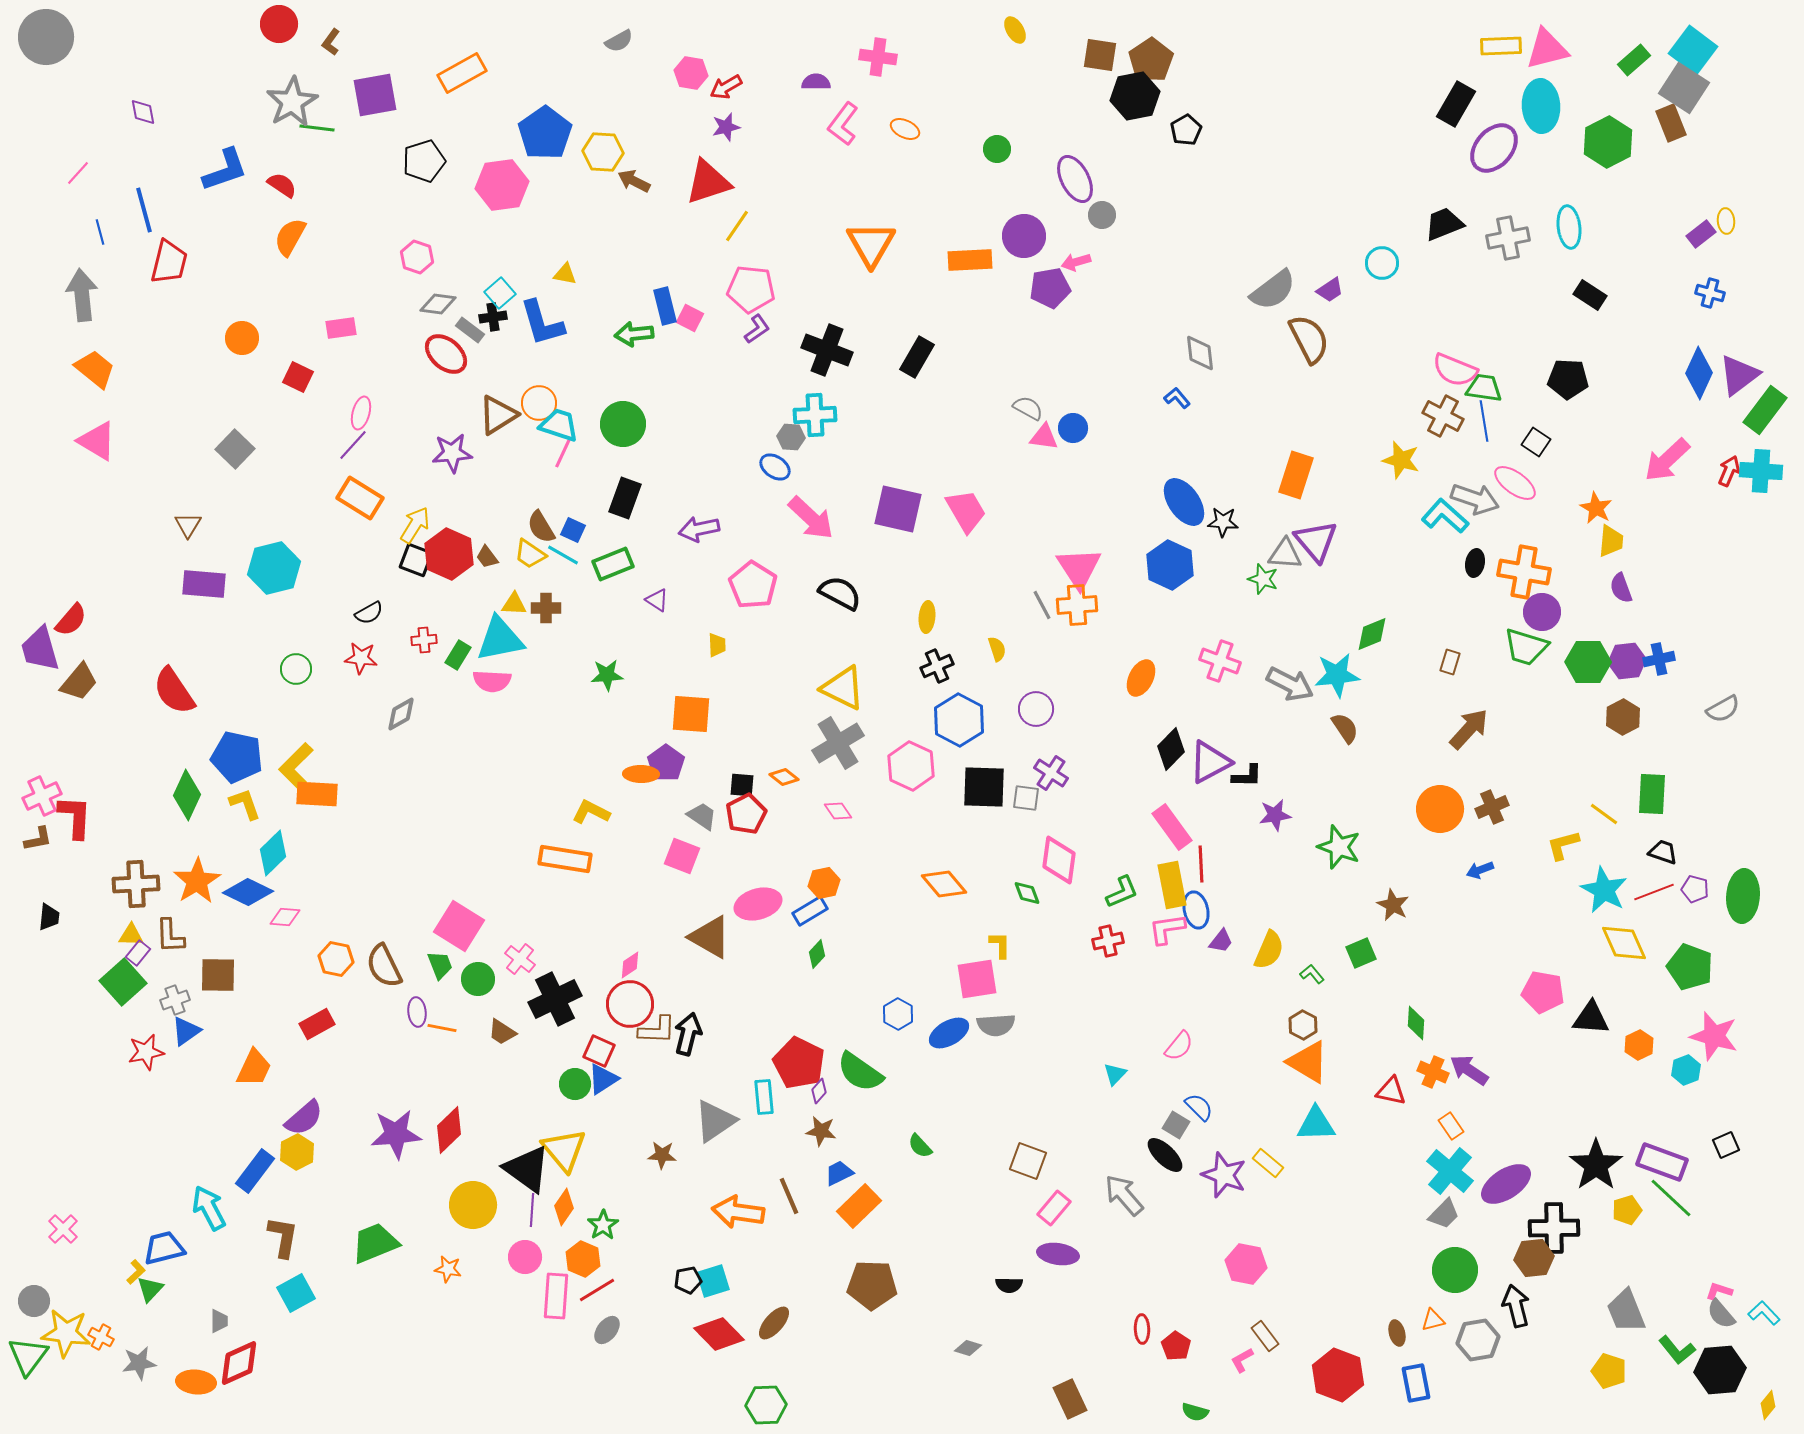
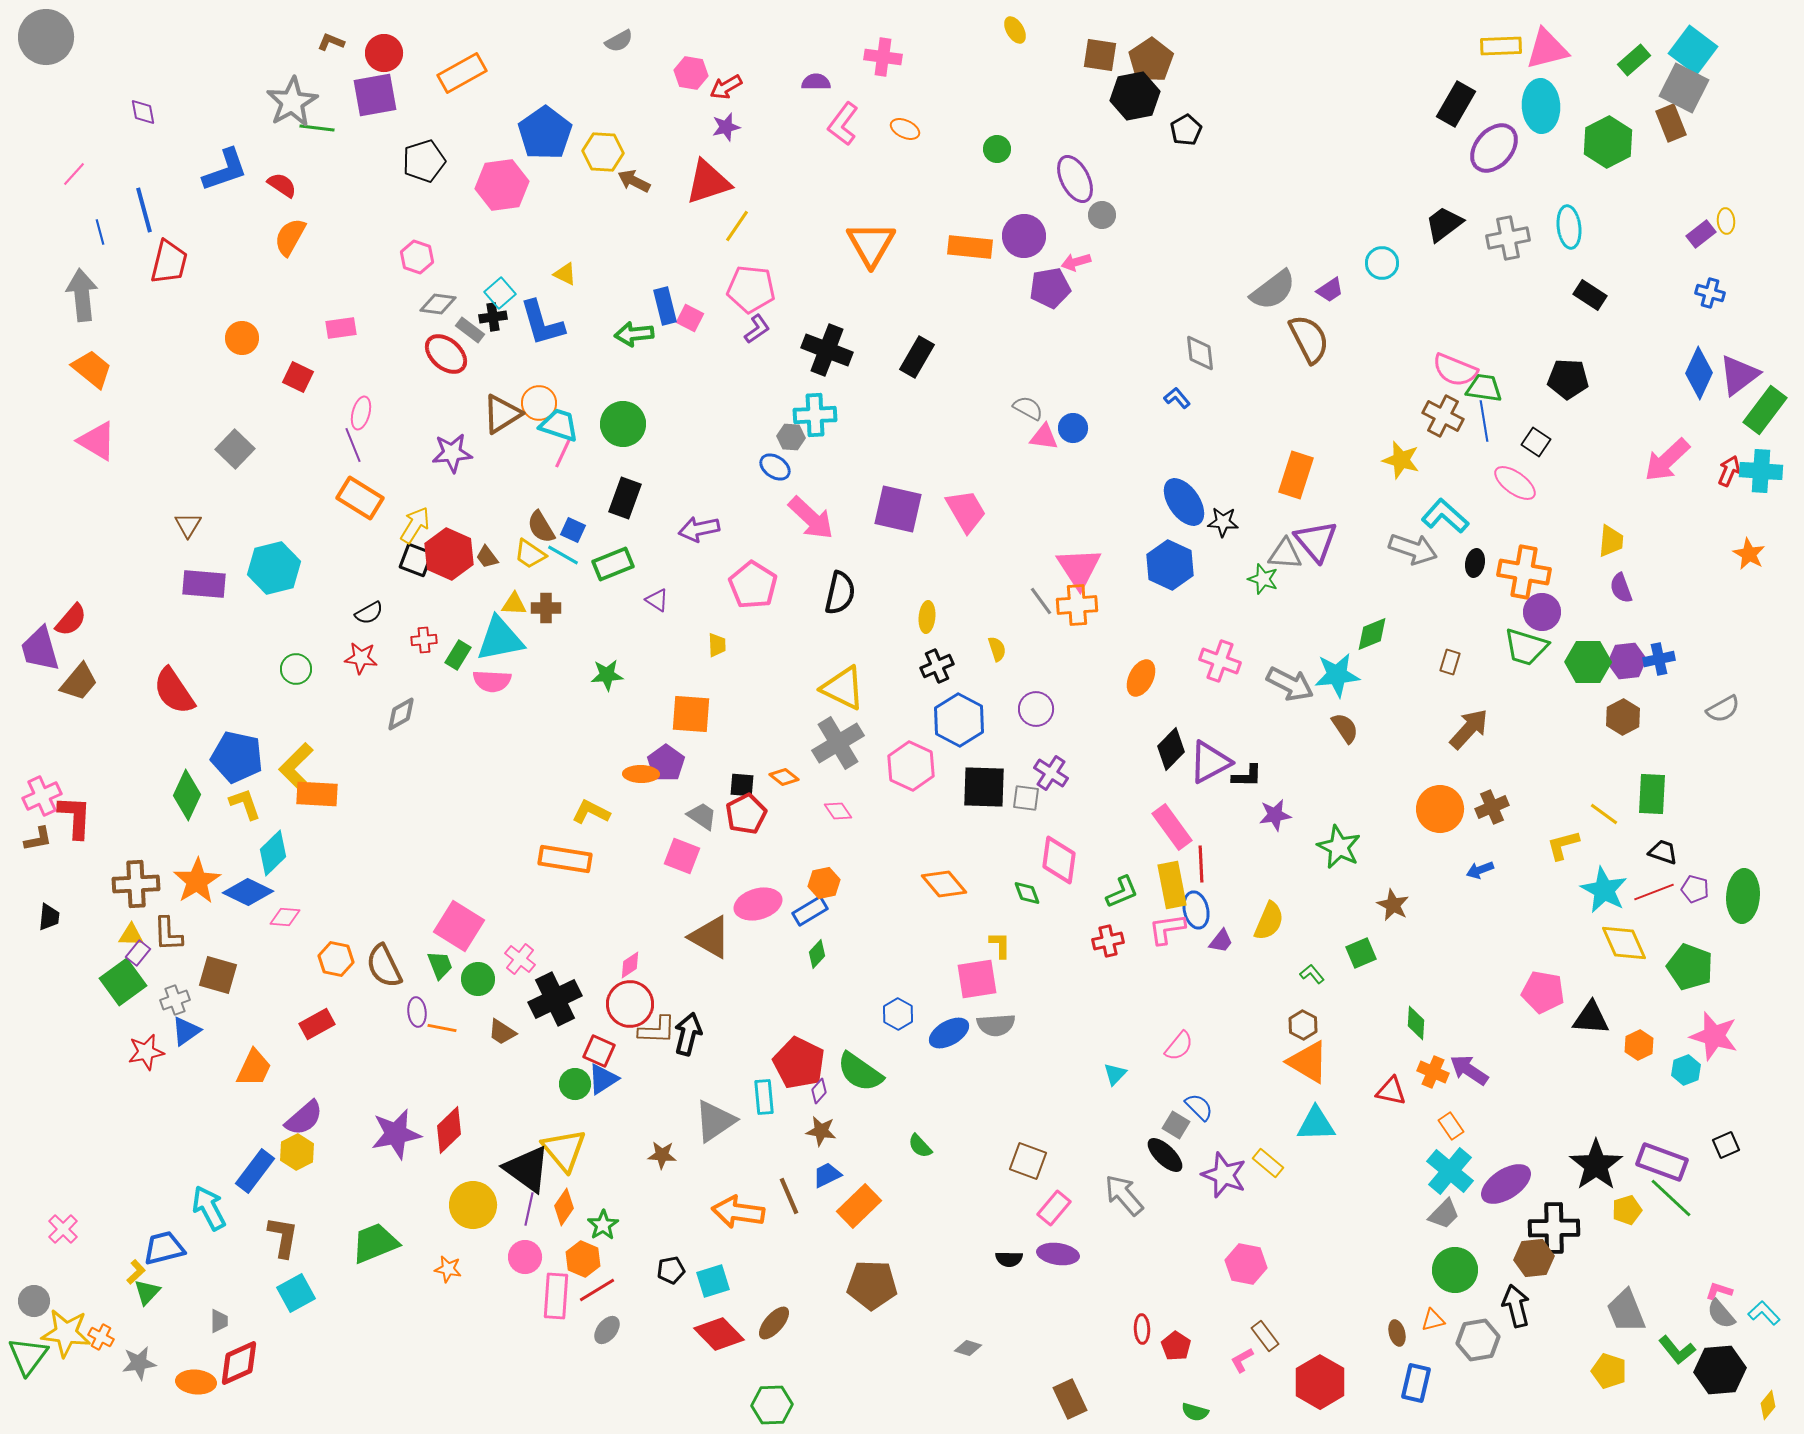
red circle at (279, 24): moved 105 px right, 29 px down
brown L-shape at (331, 42): rotated 76 degrees clockwise
pink cross at (878, 57): moved 5 px right
gray square at (1684, 88): rotated 6 degrees counterclockwise
pink line at (78, 173): moved 4 px left, 1 px down
black trapezoid at (1444, 224): rotated 15 degrees counterclockwise
orange rectangle at (970, 260): moved 13 px up; rotated 9 degrees clockwise
yellow triangle at (565, 274): rotated 15 degrees clockwise
orange trapezoid at (95, 369): moved 3 px left
brown triangle at (498, 415): moved 4 px right, 1 px up
purple line at (353, 445): rotated 64 degrees counterclockwise
gray arrow at (1475, 499): moved 62 px left, 50 px down
orange star at (1596, 508): moved 153 px right, 46 px down
black semicircle at (840, 593): rotated 75 degrees clockwise
gray line at (1042, 605): moved 1 px left, 4 px up; rotated 8 degrees counterclockwise
green star at (1339, 847): rotated 6 degrees clockwise
brown L-shape at (170, 936): moved 2 px left, 2 px up
yellow semicircle at (1269, 950): moved 29 px up
brown square at (218, 975): rotated 15 degrees clockwise
green square at (123, 982): rotated 6 degrees clockwise
purple star at (396, 1134): rotated 6 degrees counterclockwise
blue trapezoid at (839, 1173): moved 12 px left, 2 px down
purple line at (532, 1210): moved 3 px left, 1 px up; rotated 8 degrees clockwise
black pentagon at (688, 1280): moved 17 px left, 10 px up
black semicircle at (1009, 1285): moved 26 px up
green triangle at (150, 1289): moved 3 px left, 3 px down
red hexagon at (1338, 1375): moved 18 px left, 7 px down; rotated 9 degrees clockwise
blue rectangle at (1416, 1383): rotated 24 degrees clockwise
green hexagon at (766, 1405): moved 6 px right
